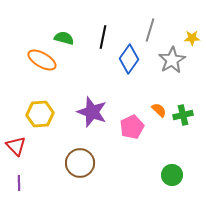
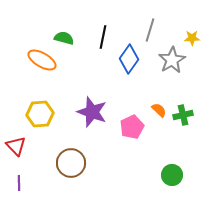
brown circle: moved 9 px left
